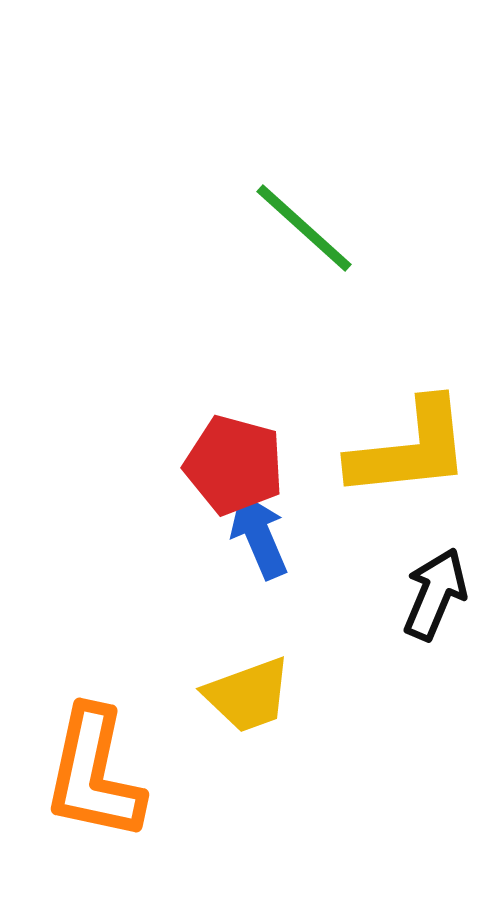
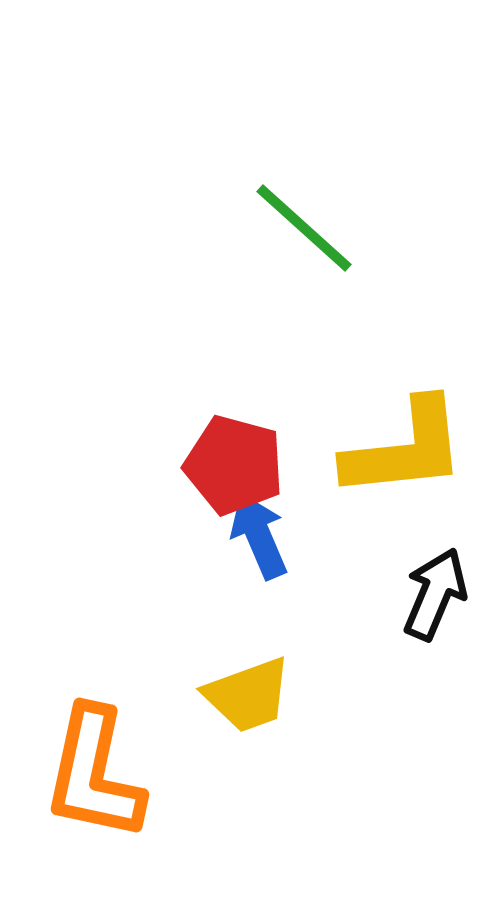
yellow L-shape: moved 5 px left
